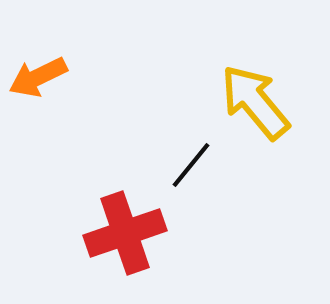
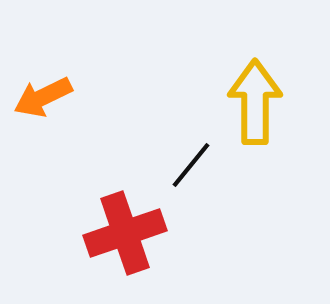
orange arrow: moved 5 px right, 20 px down
yellow arrow: rotated 40 degrees clockwise
